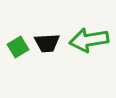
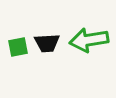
green square: rotated 20 degrees clockwise
